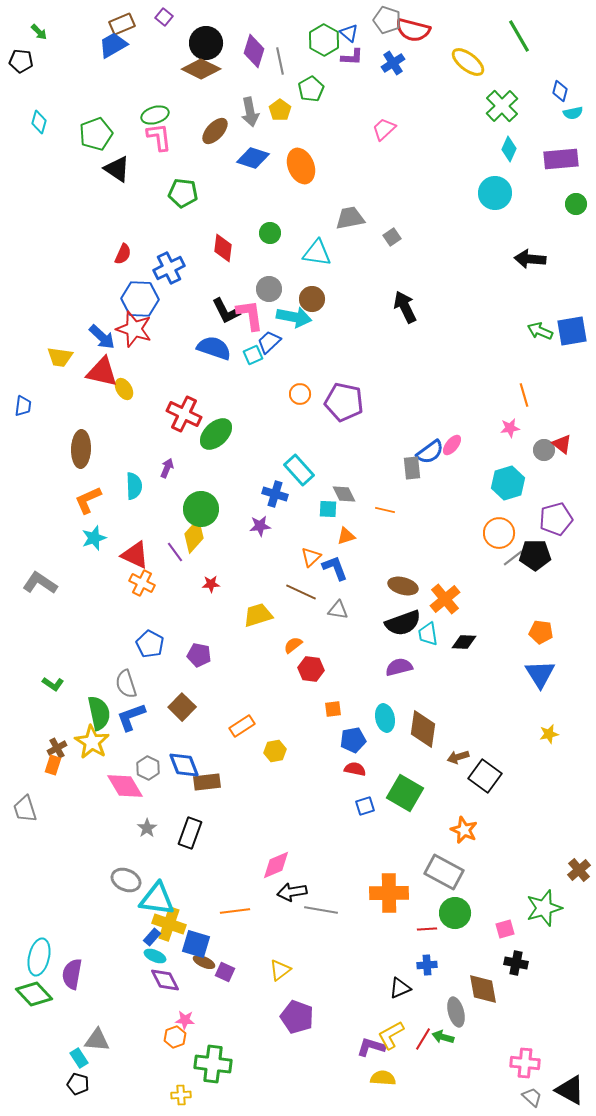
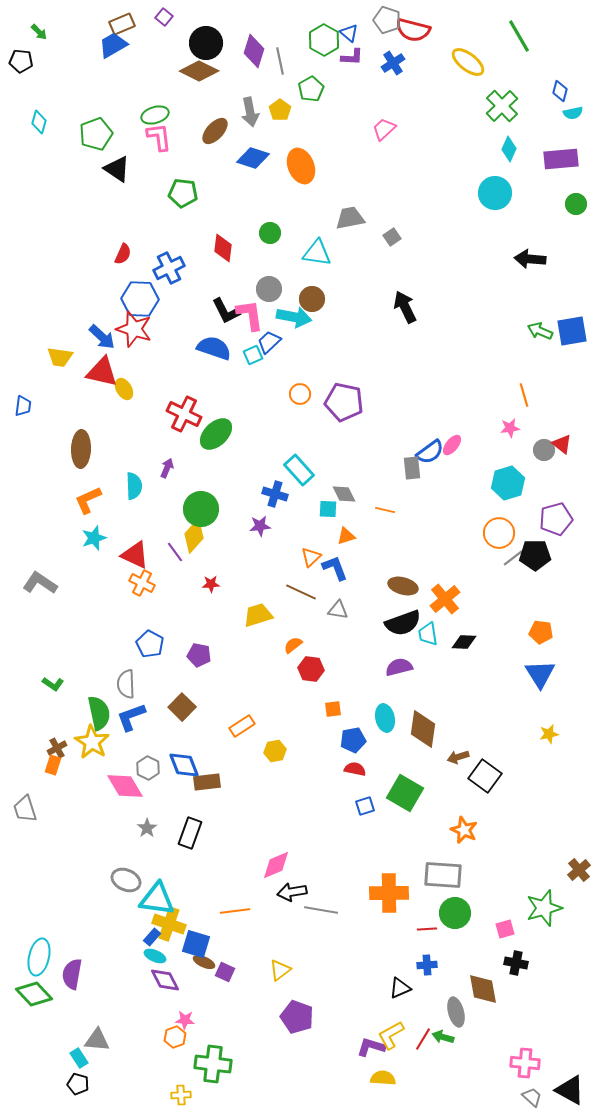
brown diamond at (201, 69): moved 2 px left, 2 px down
gray semicircle at (126, 684): rotated 16 degrees clockwise
gray rectangle at (444, 872): moved 1 px left, 3 px down; rotated 24 degrees counterclockwise
